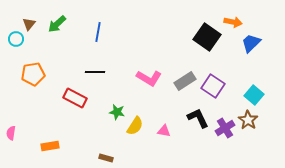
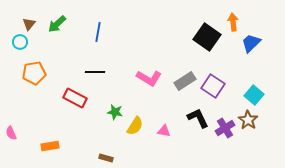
orange arrow: rotated 108 degrees counterclockwise
cyan circle: moved 4 px right, 3 px down
orange pentagon: moved 1 px right, 1 px up
green star: moved 2 px left
pink semicircle: rotated 32 degrees counterclockwise
